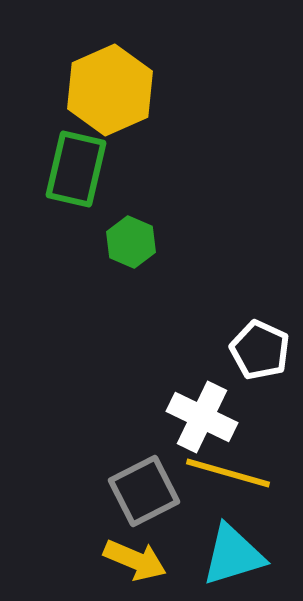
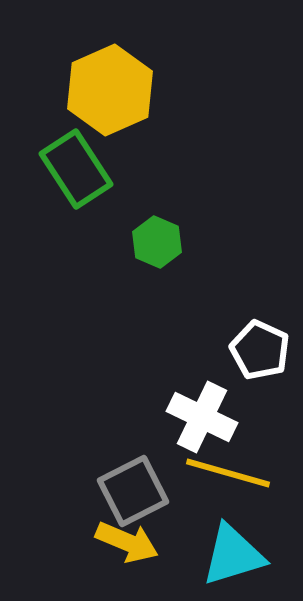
green rectangle: rotated 46 degrees counterclockwise
green hexagon: moved 26 px right
gray square: moved 11 px left
yellow arrow: moved 8 px left, 18 px up
